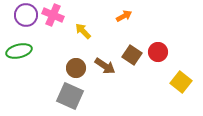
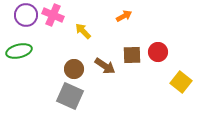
brown square: rotated 36 degrees counterclockwise
brown circle: moved 2 px left, 1 px down
